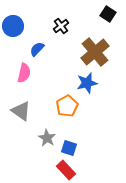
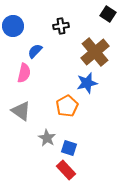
black cross: rotated 28 degrees clockwise
blue semicircle: moved 2 px left, 2 px down
